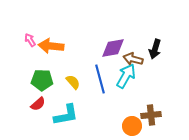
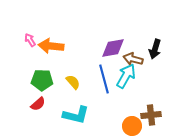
blue line: moved 4 px right
cyan L-shape: moved 10 px right; rotated 24 degrees clockwise
